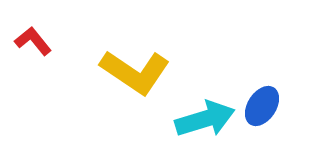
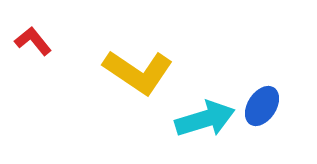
yellow L-shape: moved 3 px right
